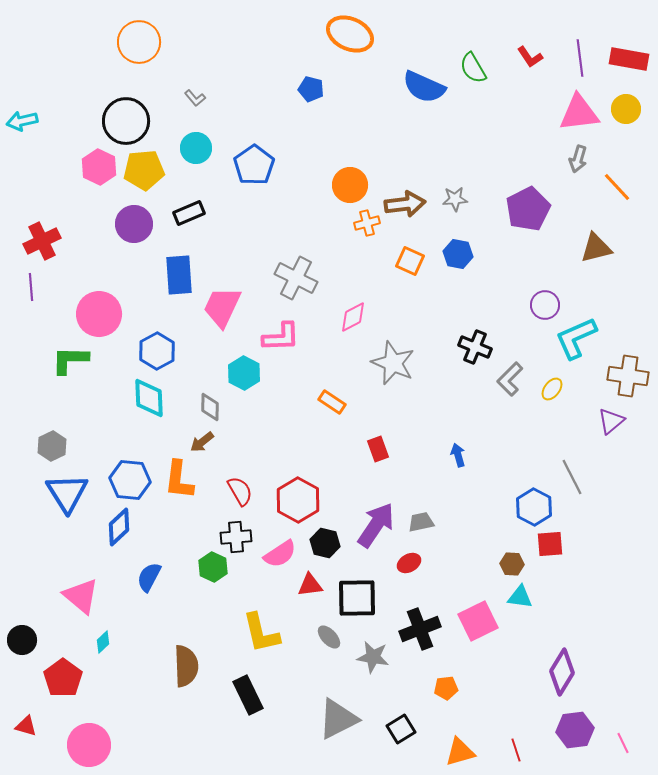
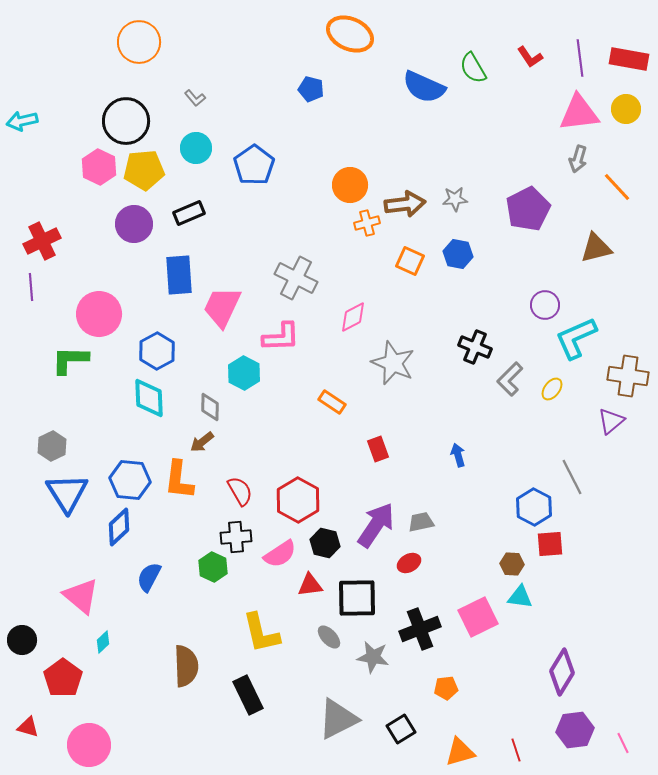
pink square at (478, 621): moved 4 px up
red triangle at (26, 726): moved 2 px right, 1 px down
